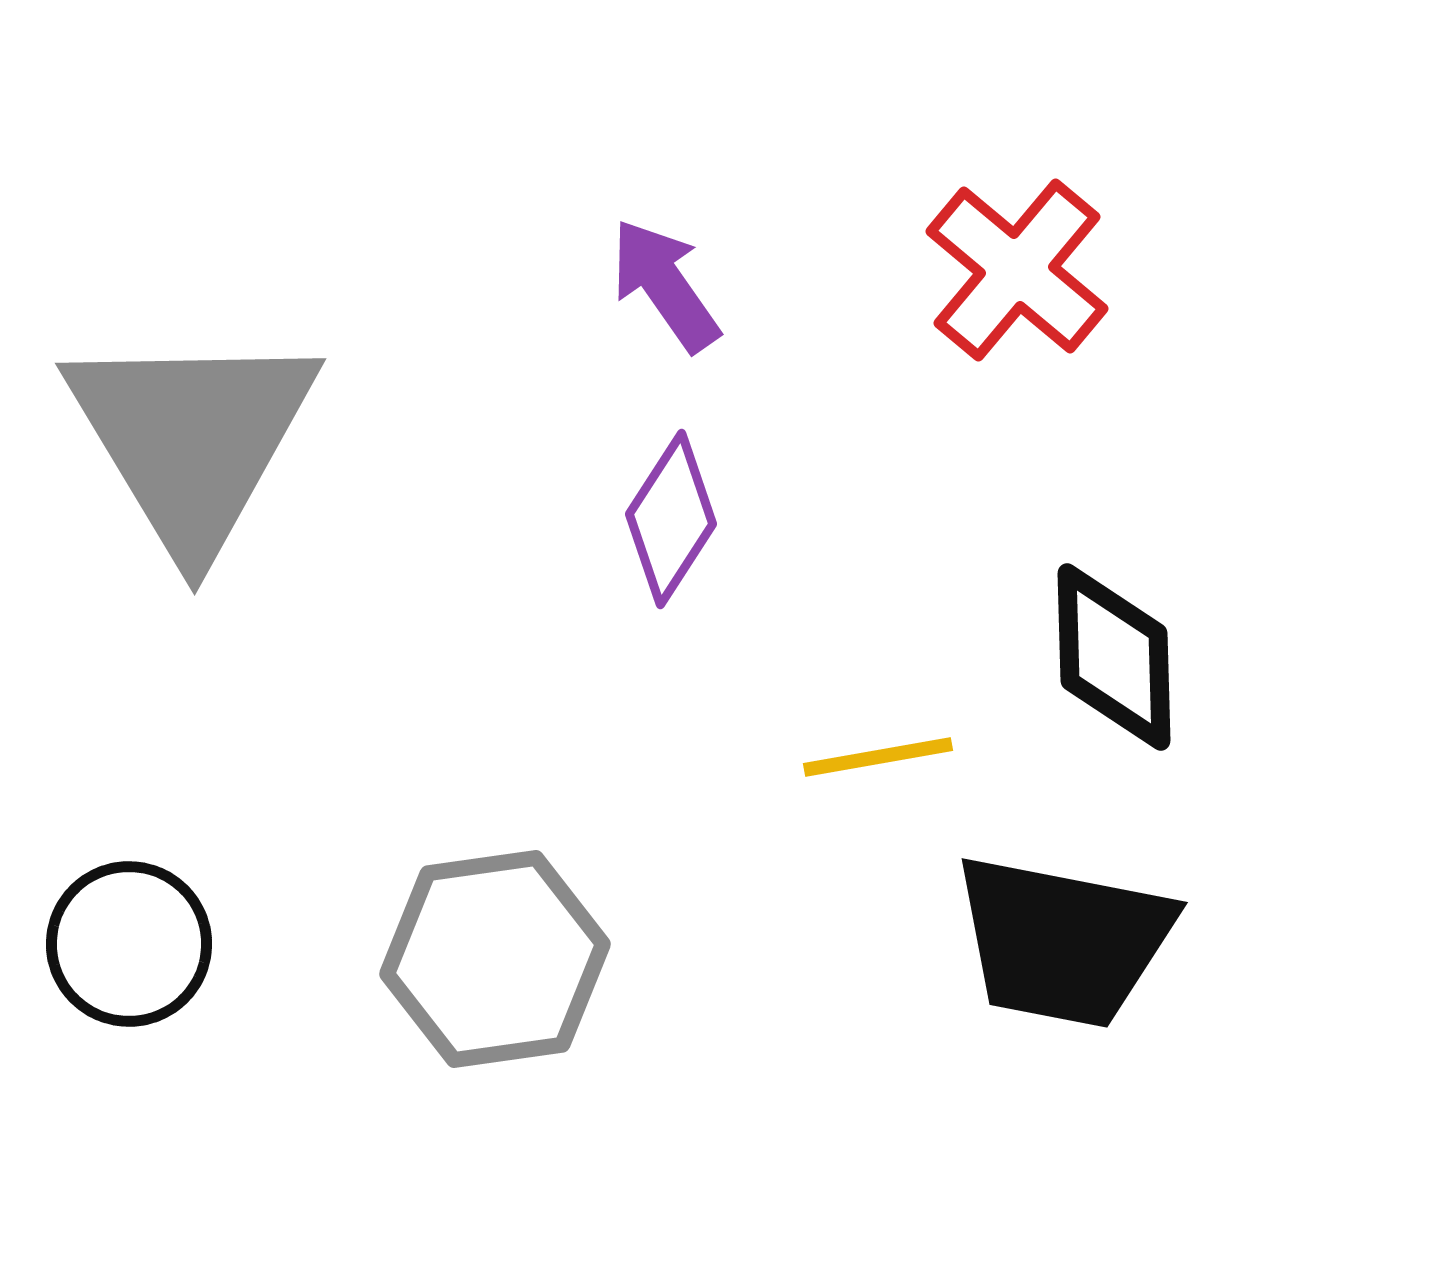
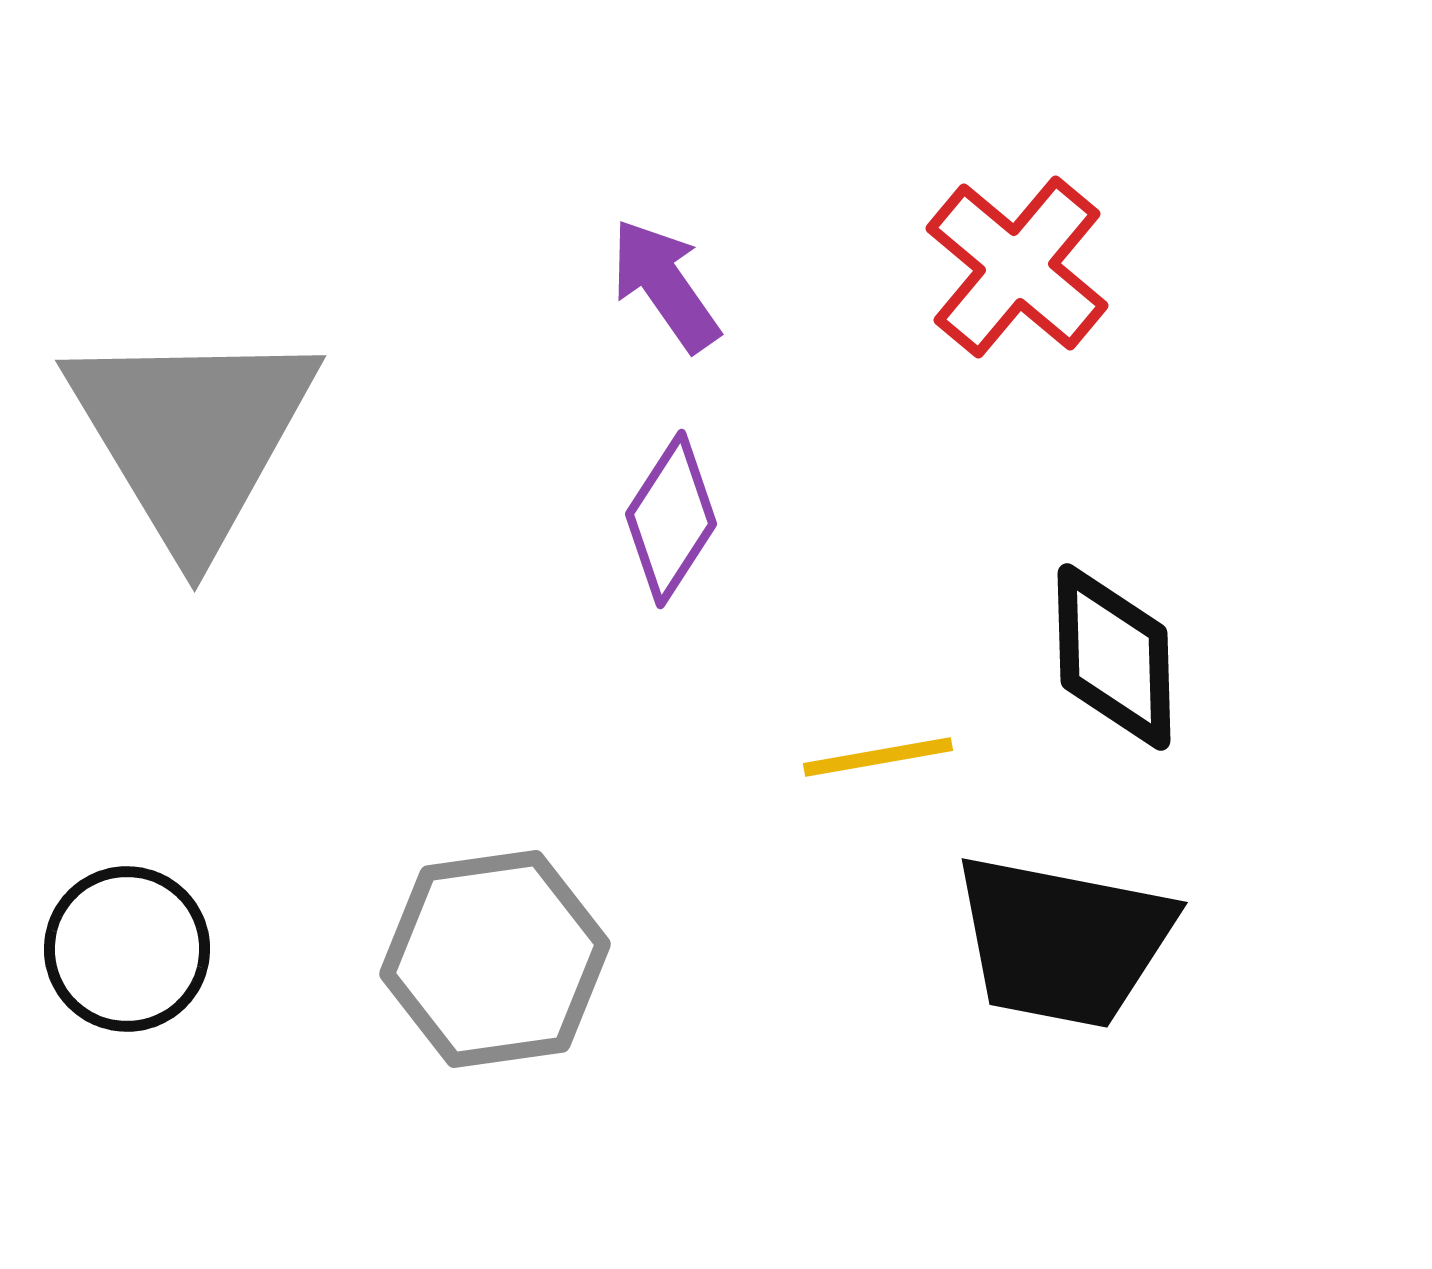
red cross: moved 3 px up
gray triangle: moved 3 px up
black circle: moved 2 px left, 5 px down
